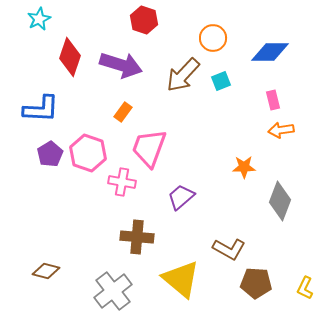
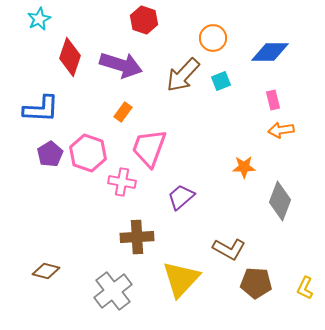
brown cross: rotated 8 degrees counterclockwise
yellow triangle: rotated 33 degrees clockwise
